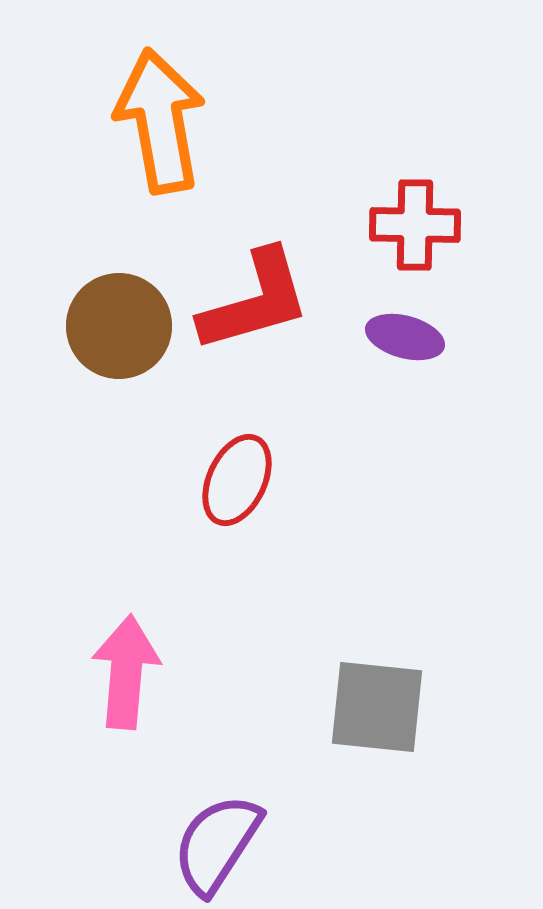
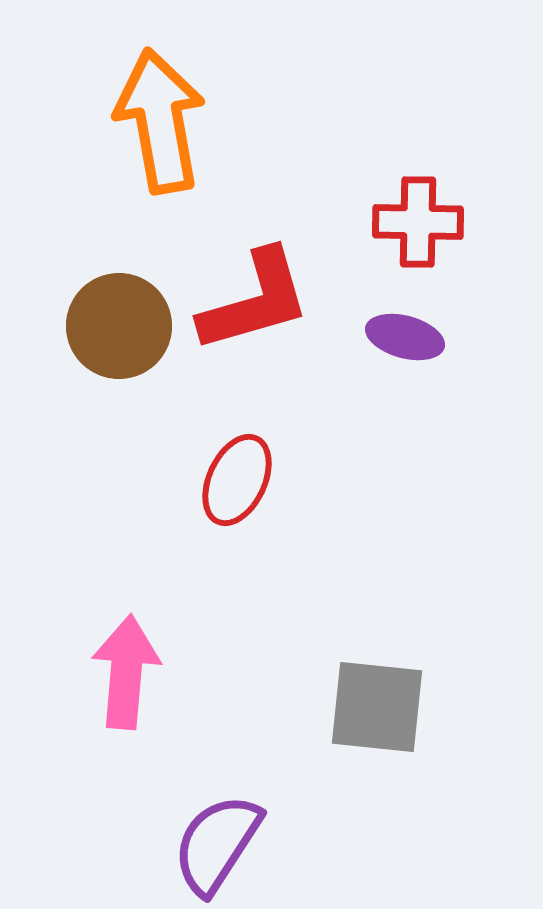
red cross: moved 3 px right, 3 px up
